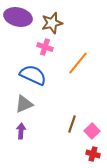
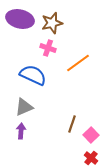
purple ellipse: moved 2 px right, 2 px down
pink cross: moved 3 px right, 1 px down
orange line: rotated 15 degrees clockwise
gray triangle: moved 3 px down
pink square: moved 1 px left, 4 px down
red cross: moved 2 px left, 4 px down; rotated 24 degrees clockwise
